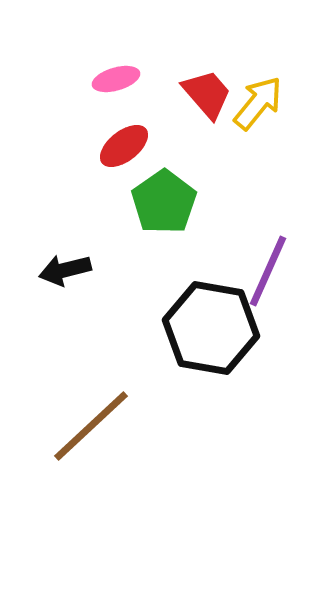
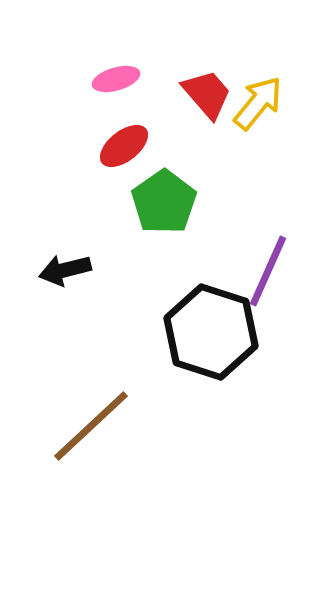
black hexagon: moved 4 px down; rotated 8 degrees clockwise
